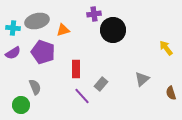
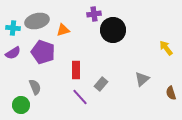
red rectangle: moved 1 px down
purple line: moved 2 px left, 1 px down
